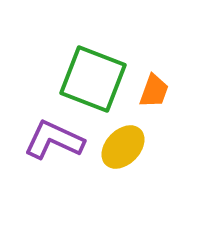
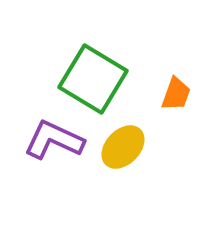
green square: rotated 10 degrees clockwise
orange trapezoid: moved 22 px right, 3 px down
